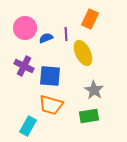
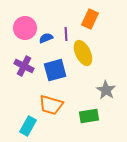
blue square: moved 5 px right, 6 px up; rotated 20 degrees counterclockwise
gray star: moved 12 px right
